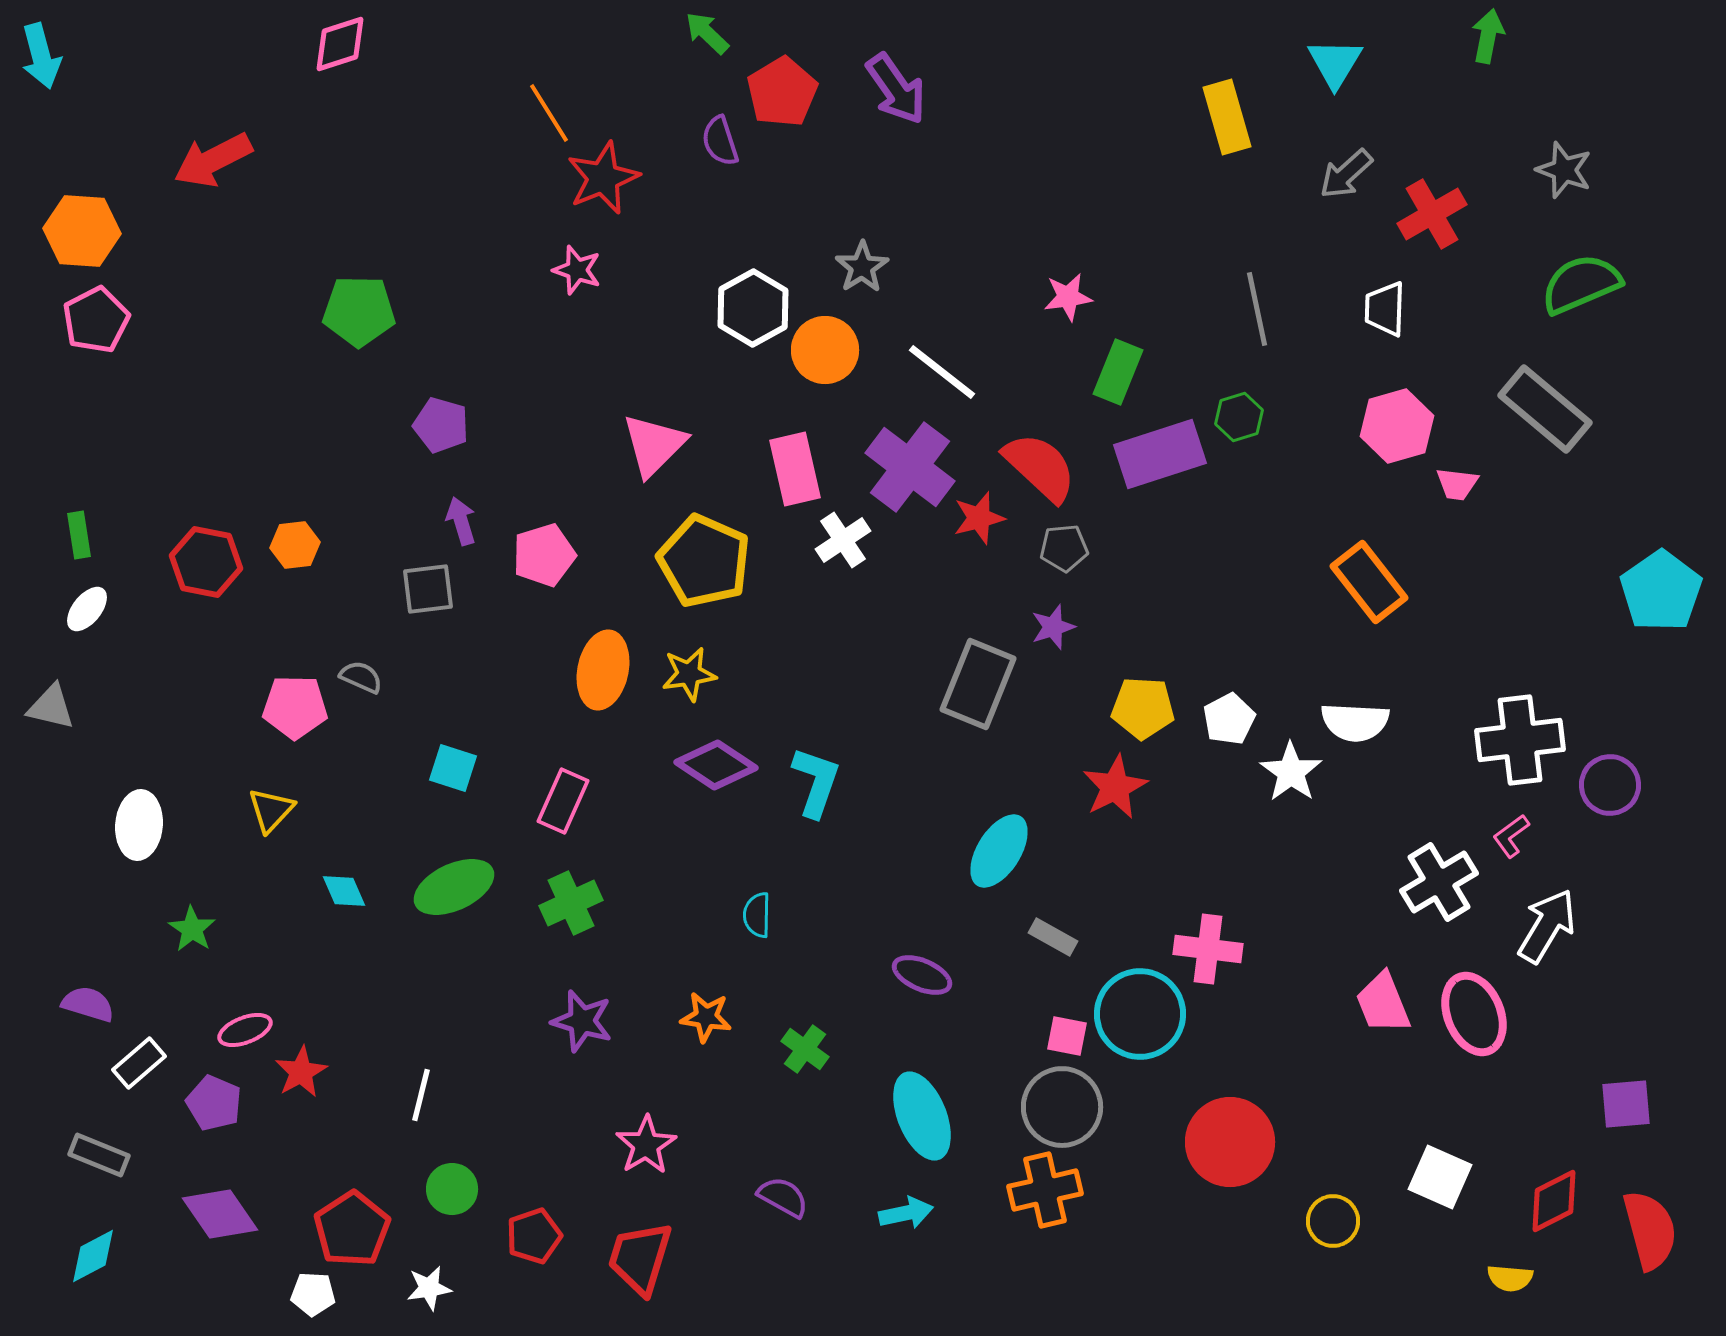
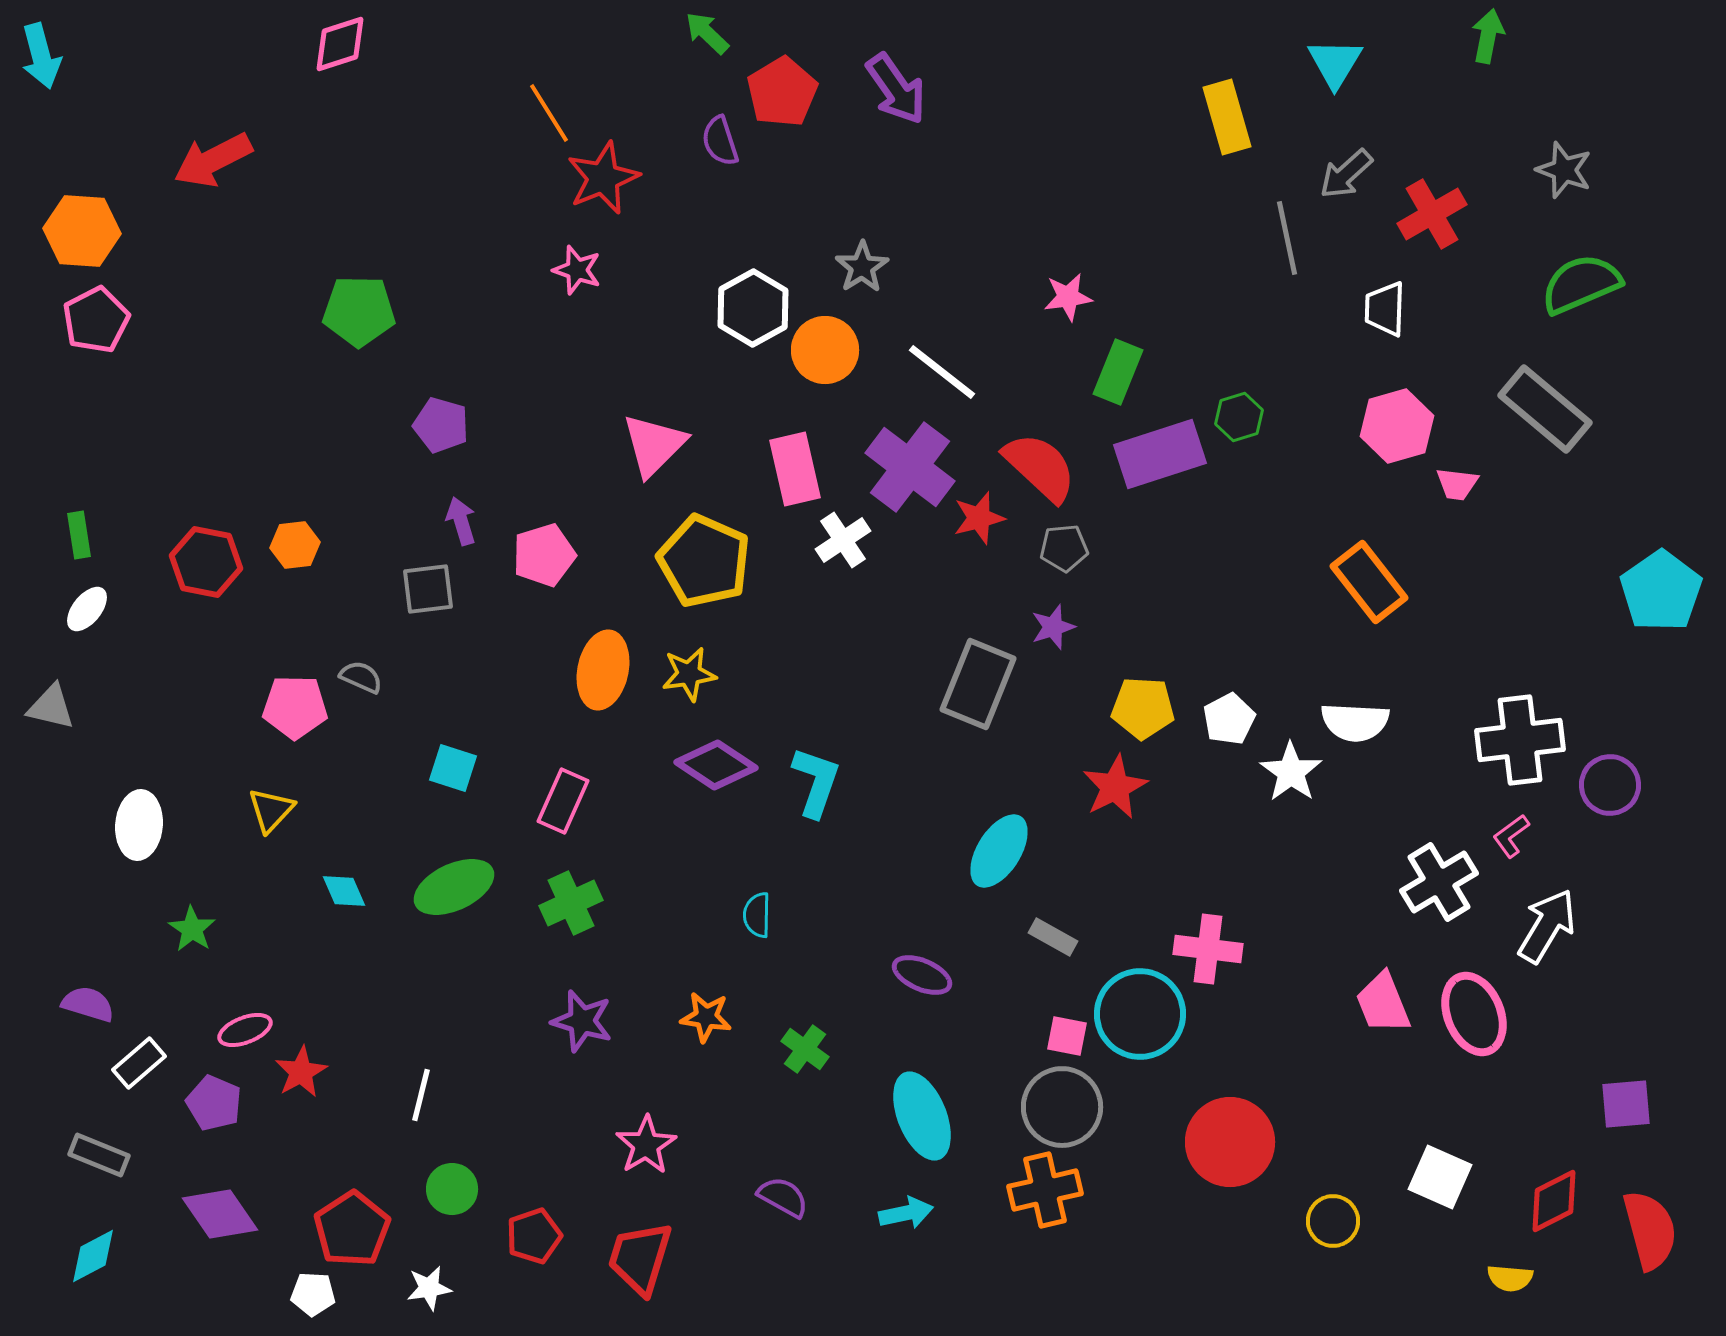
gray line at (1257, 309): moved 30 px right, 71 px up
